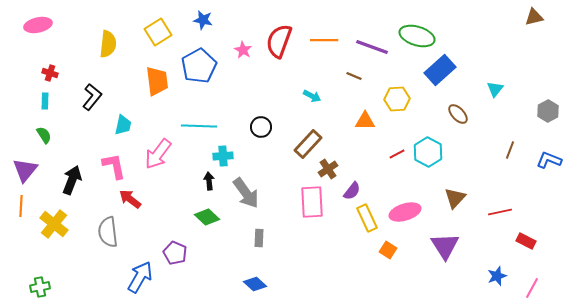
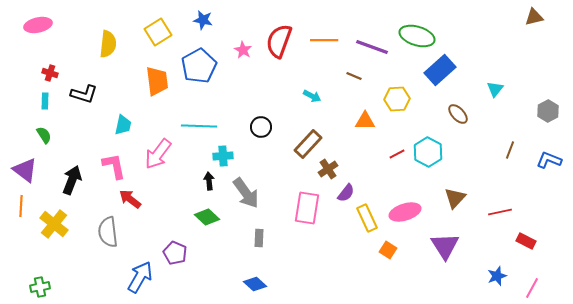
black L-shape at (92, 97): moved 8 px left, 3 px up; rotated 68 degrees clockwise
purple triangle at (25, 170): rotated 32 degrees counterclockwise
purple semicircle at (352, 191): moved 6 px left, 2 px down
pink rectangle at (312, 202): moved 5 px left, 6 px down; rotated 12 degrees clockwise
